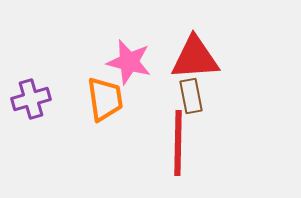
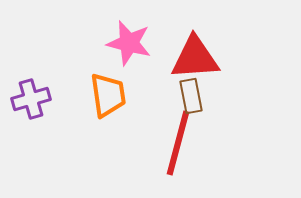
pink star: moved 19 px up
orange trapezoid: moved 3 px right, 4 px up
red line: rotated 14 degrees clockwise
